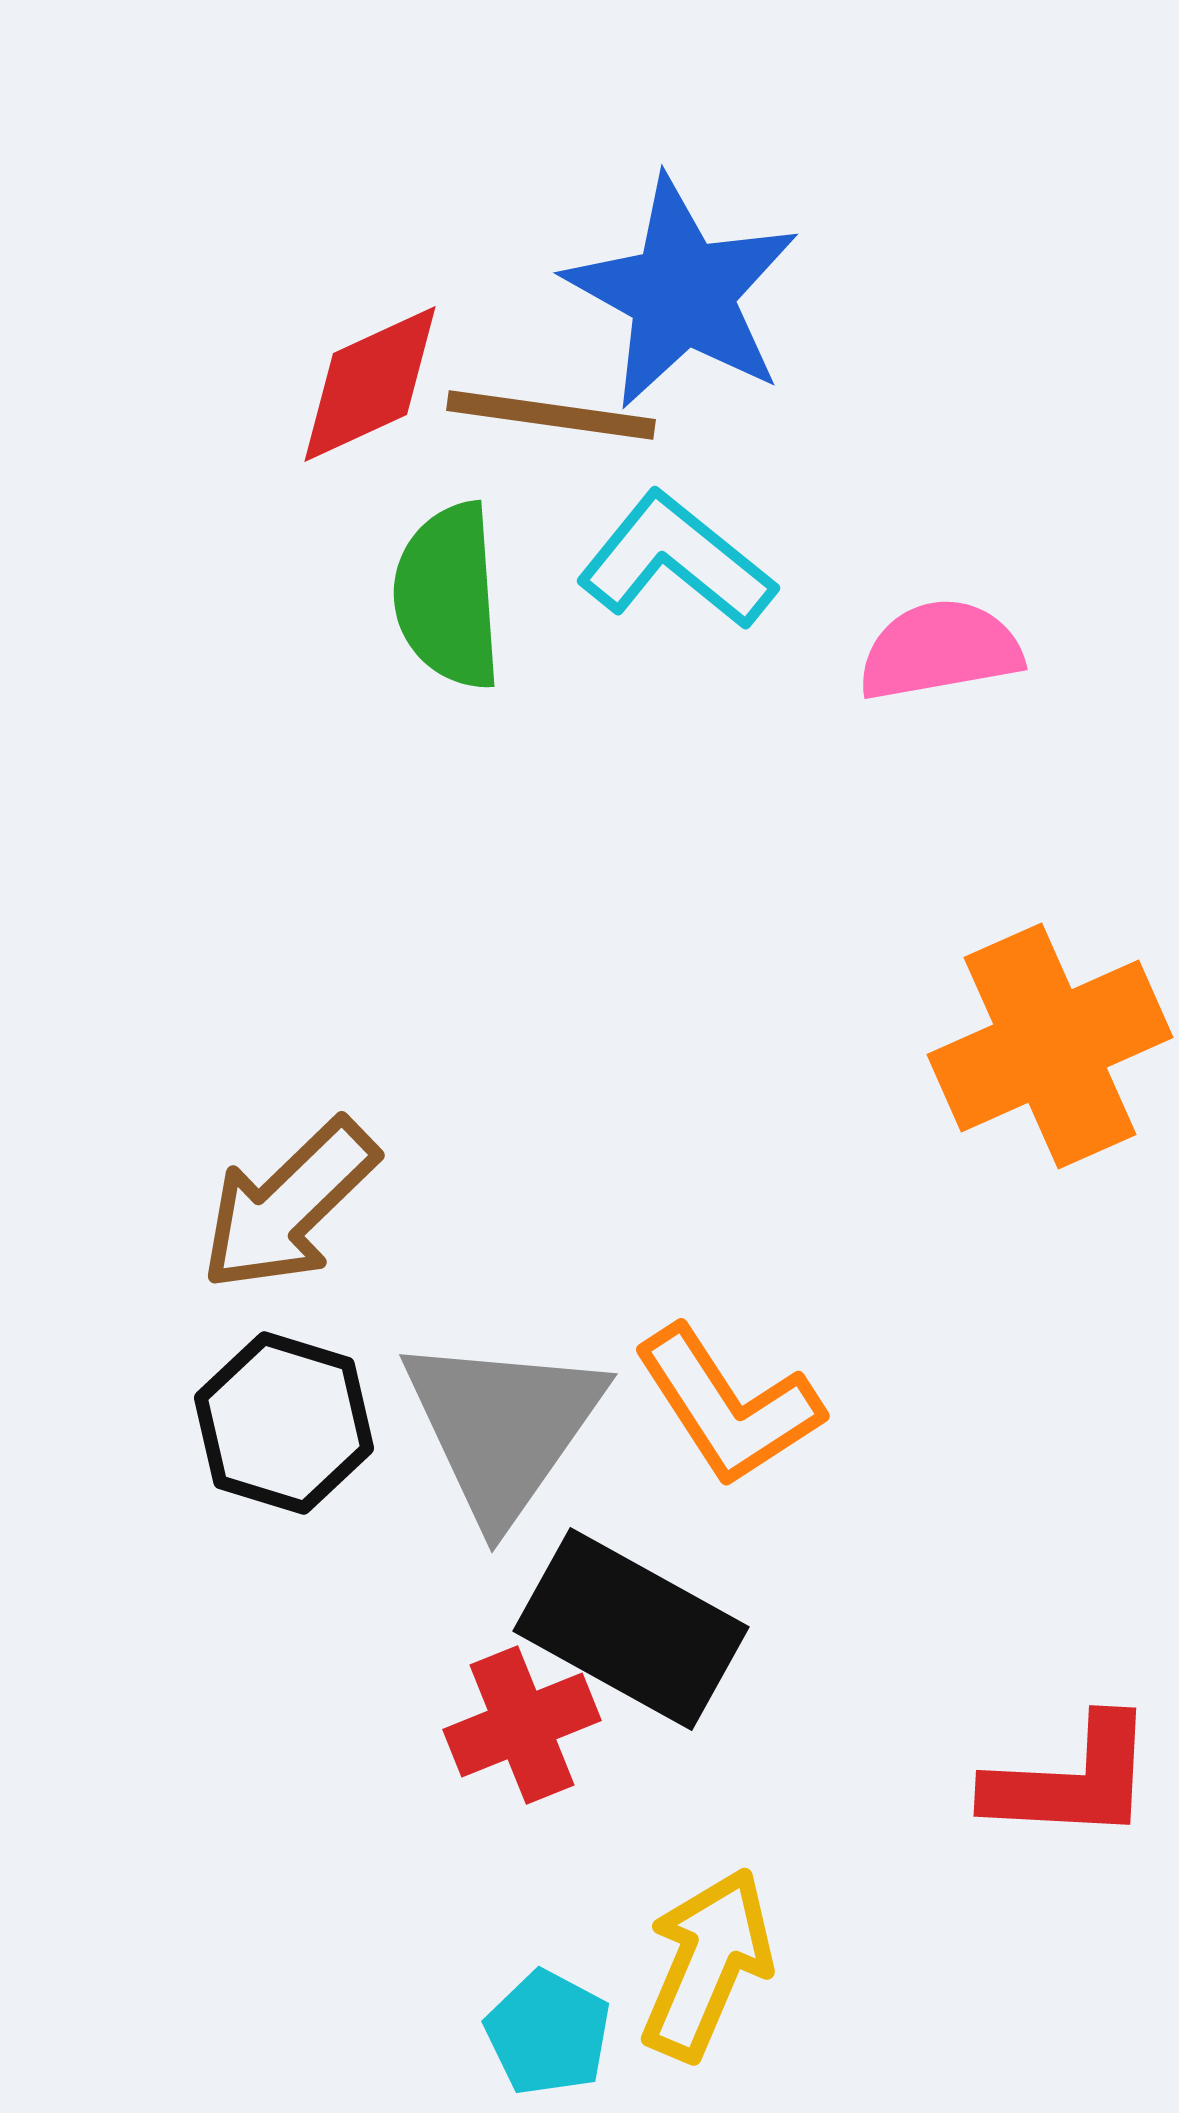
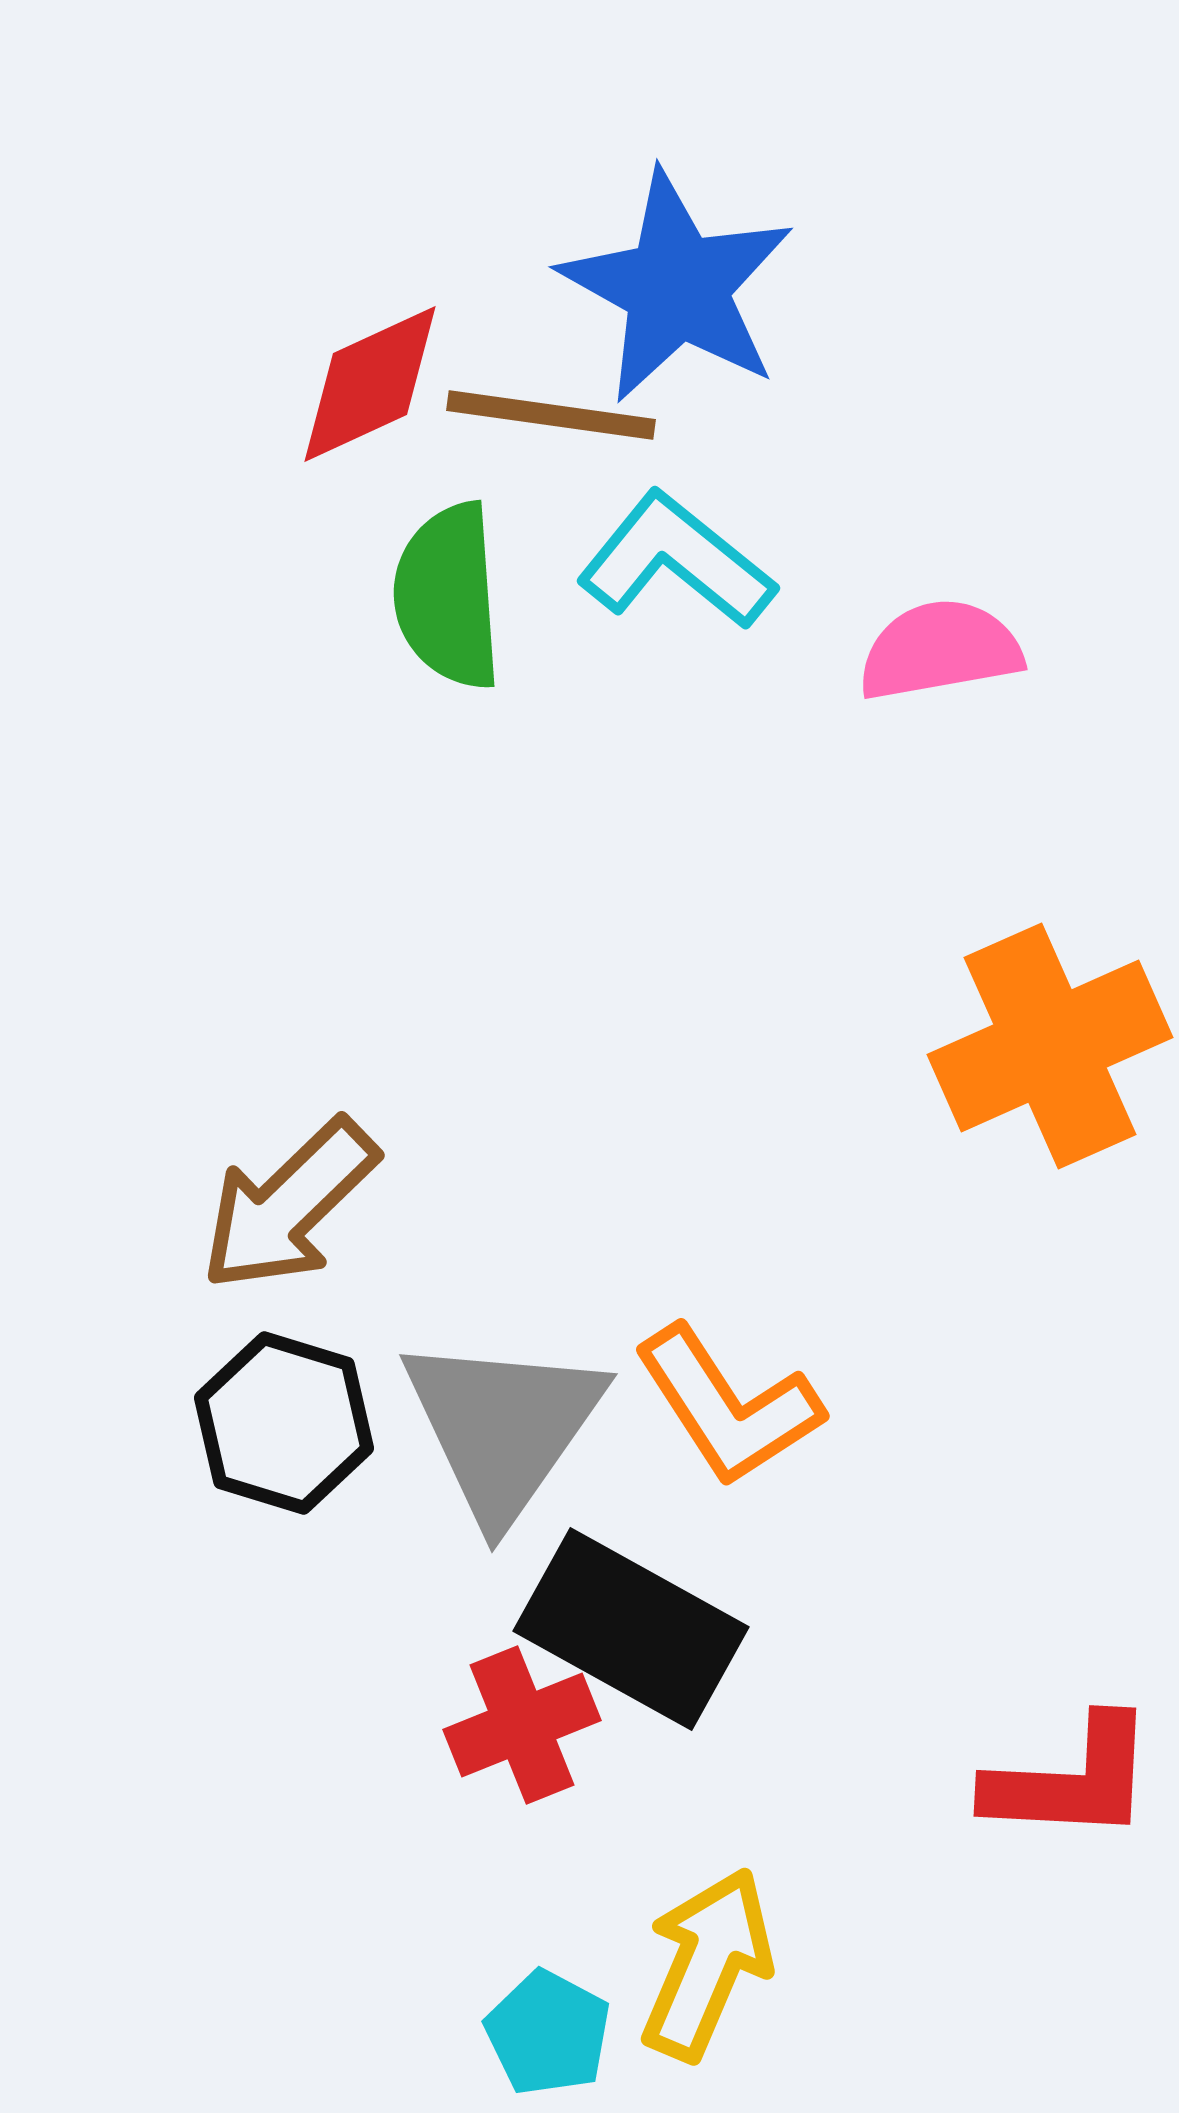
blue star: moved 5 px left, 6 px up
